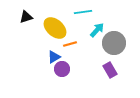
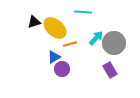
cyan line: rotated 12 degrees clockwise
black triangle: moved 8 px right, 5 px down
cyan arrow: moved 1 px left, 8 px down
